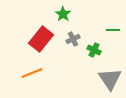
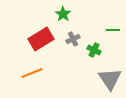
red rectangle: rotated 20 degrees clockwise
